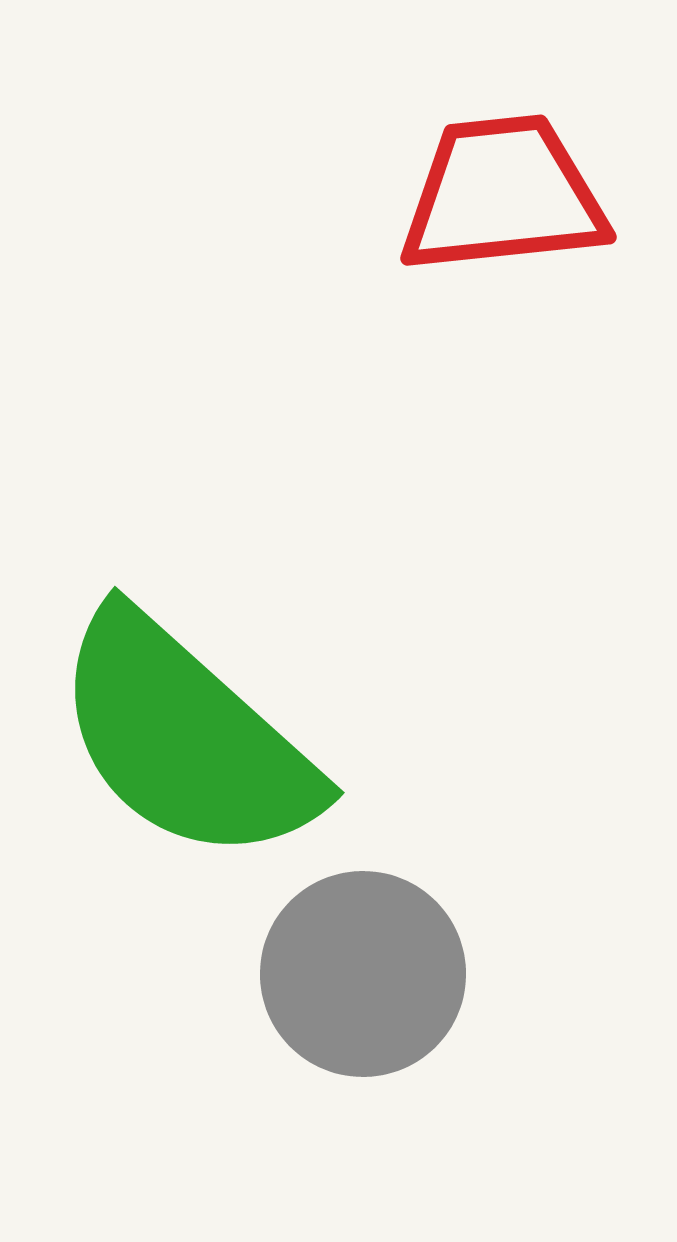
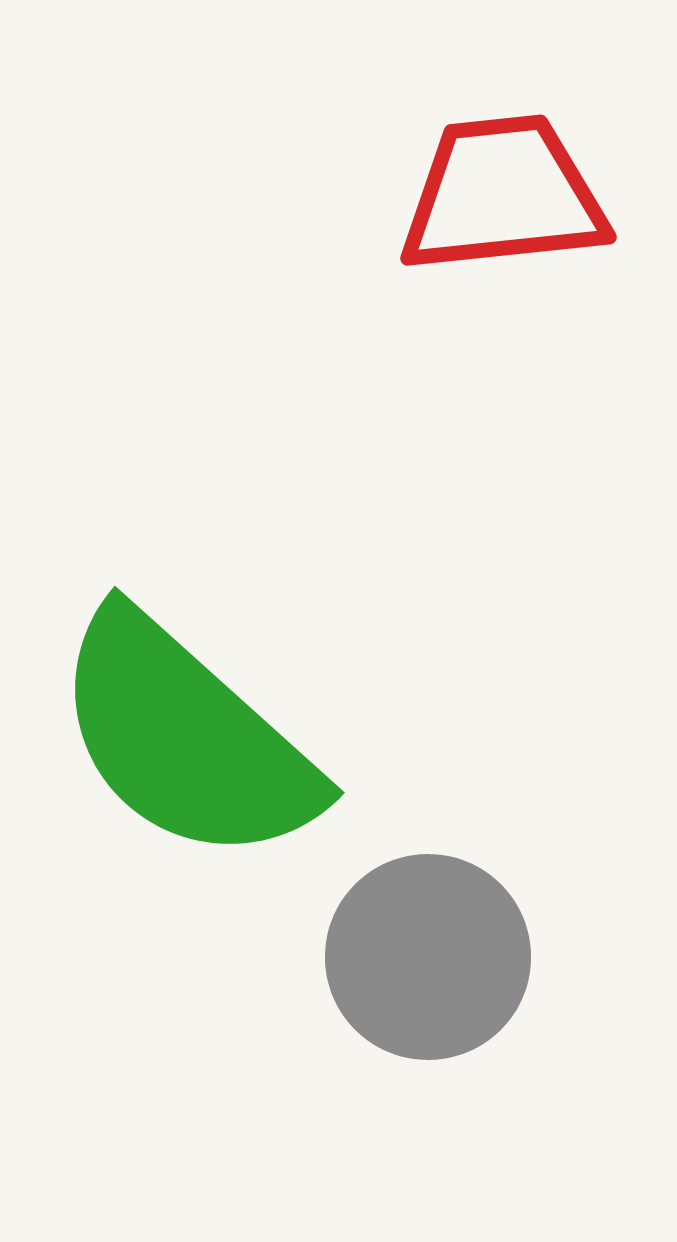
gray circle: moved 65 px right, 17 px up
